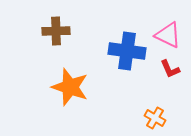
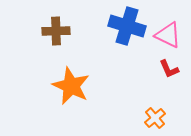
blue cross: moved 25 px up; rotated 9 degrees clockwise
red L-shape: moved 1 px left
orange star: moved 1 px right, 1 px up; rotated 6 degrees clockwise
orange cross: rotated 20 degrees clockwise
